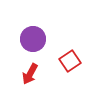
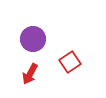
red square: moved 1 px down
